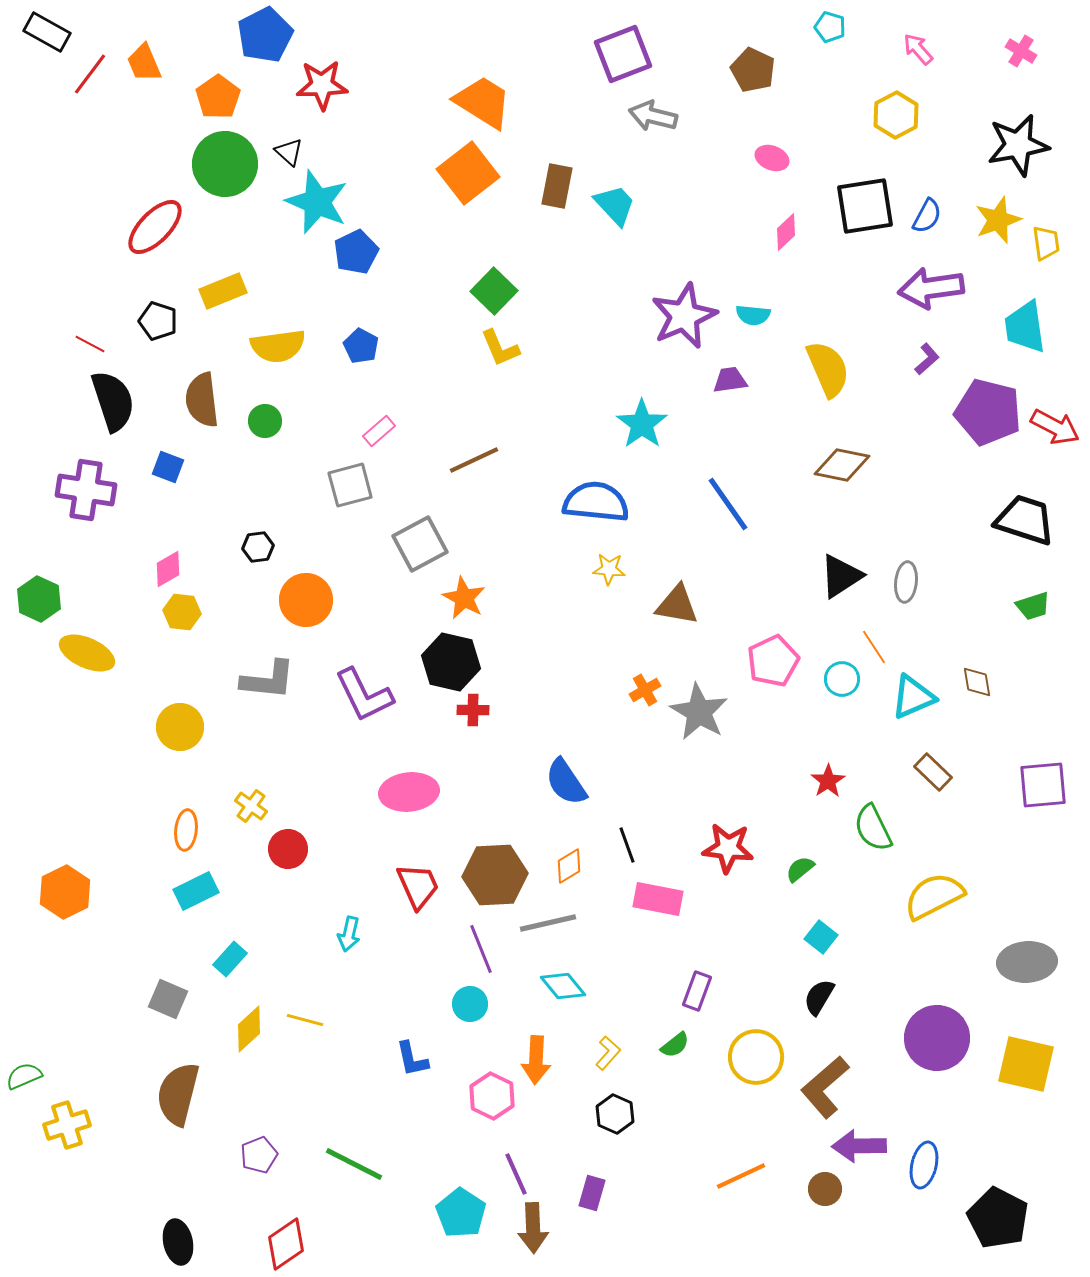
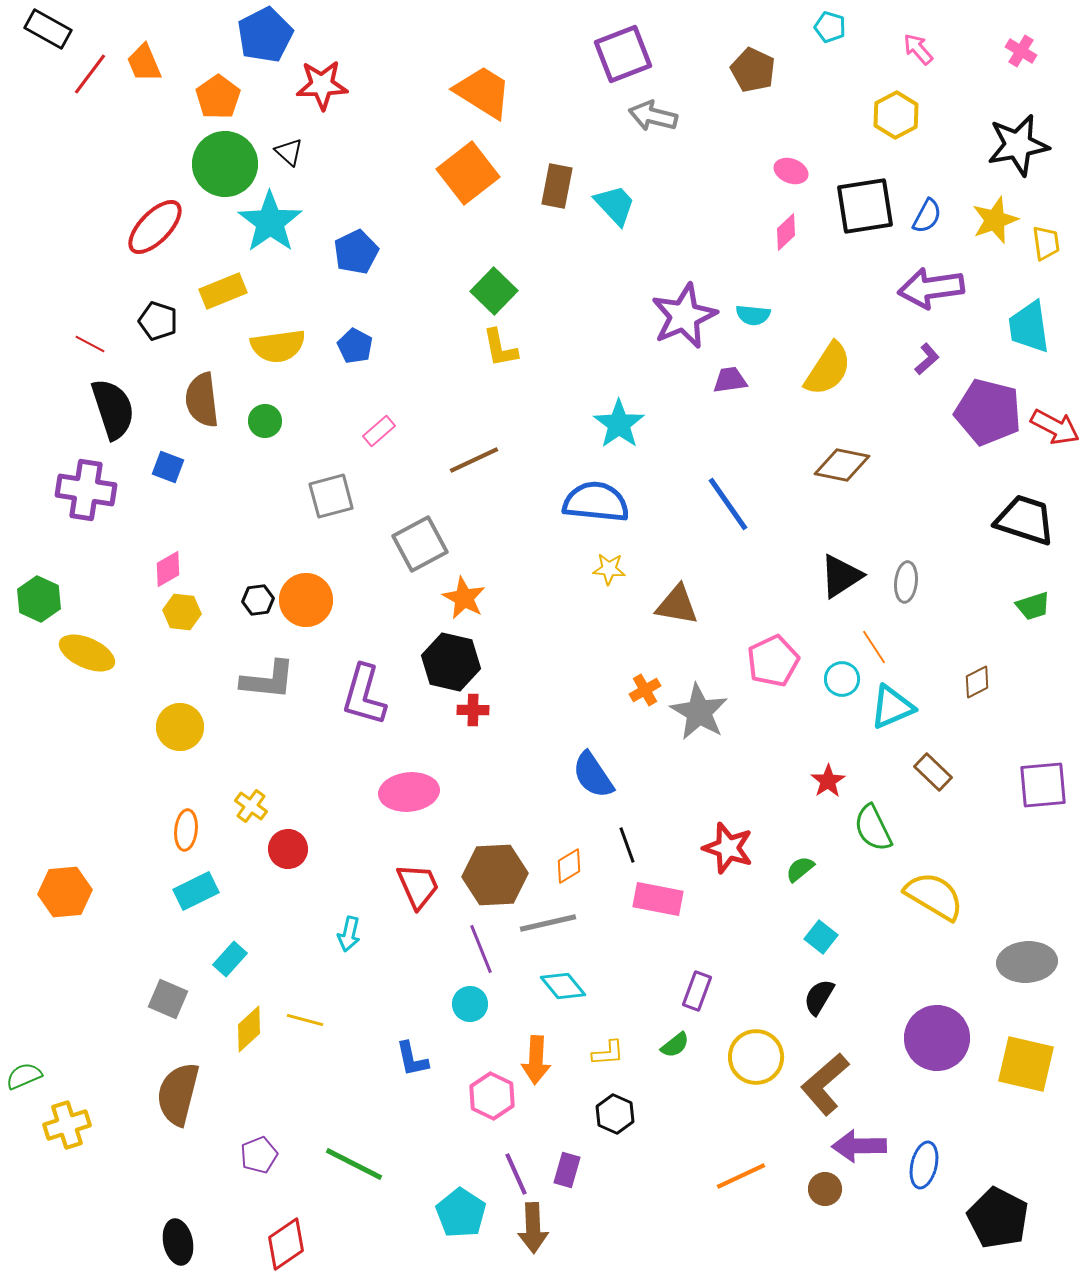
black rectangle at (47, 32): moved 1 px right, 3 px up
orange trapezoid at (483, 102): moved 10 px up
pink ellipse at (772, 158): moved 19 px right, 13 px down
cyan star at (317, 202): moved 47 px left, 20 px down; rotated 14 degrees clockwise
yellow star at (998, 220): moved 3 px left
cyan trapezoid at (1025, 327): moved 4 px right
blue pentagon at (361, 346): moved 6 px left
yellow L-shape at (500, 348): rotated 12 degrees clockwise
yellow semicircle at (828, 369): rotated 56 degrees clockwise
black semicircle at (113, 401): moved 8 px down
cyan star at (642, 424): moved 23 px left
gray square at (350, 485): moved 19 px left, 11 px down
black hexagon at (258, 547): moved 53 px down
brown diamond at (977, 682): rotated 72 degrees clockwise
purple L-shape at (364, 695): rotated 42 degrees clockwise
cyan triangle at (913, 697): moved 21 px left, 10 px down
blue semicircle at (566, 782): moved 27 px right, 7 px up
red star at (728, 848): rotated 12 degrees clockwise
orange hexagon at (65, 892): rotated 21 degrees clockwise
yellow semicircle at (934, 896): rotated 58 degrees clockwise
yellow L-shape at (608, 1053): rotated 44 degrees clockwise
brown L-shape at (825, 1087): moved 3 px up
purple rectangle at (592, 1193): moved 25 px left, 23 px up
